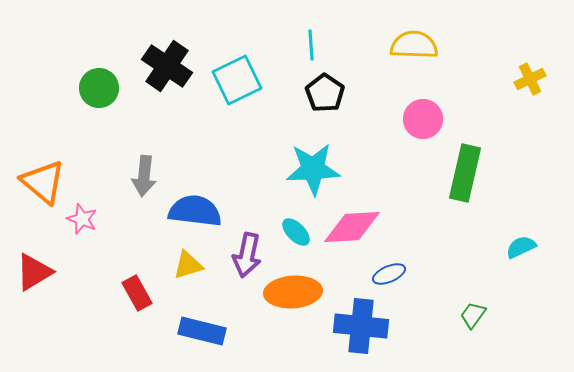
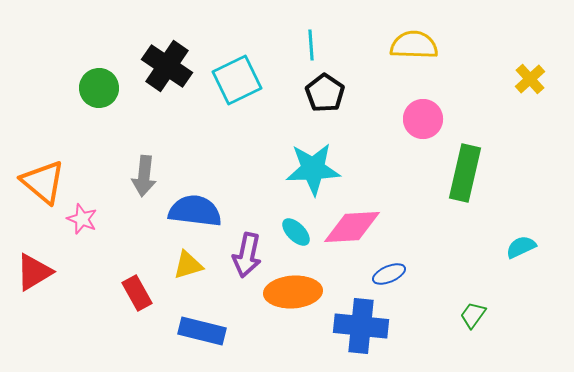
yellow cross: rotated 16 degrees counterclockwise
